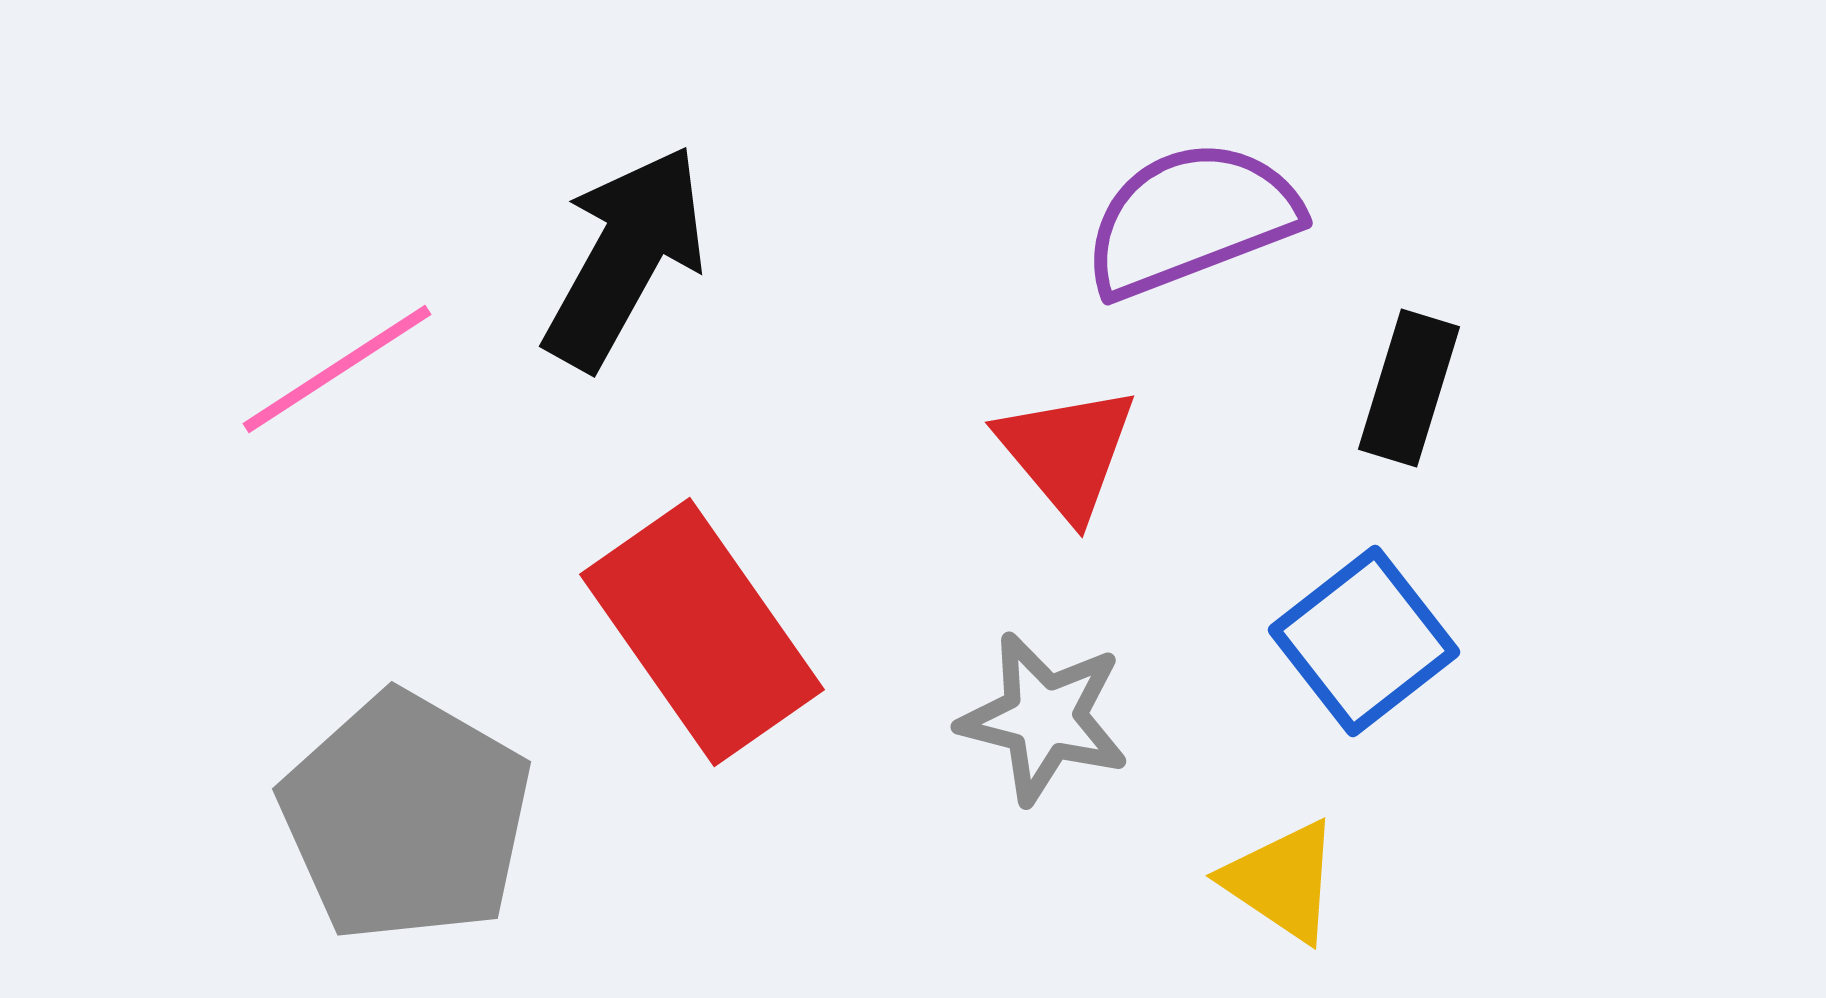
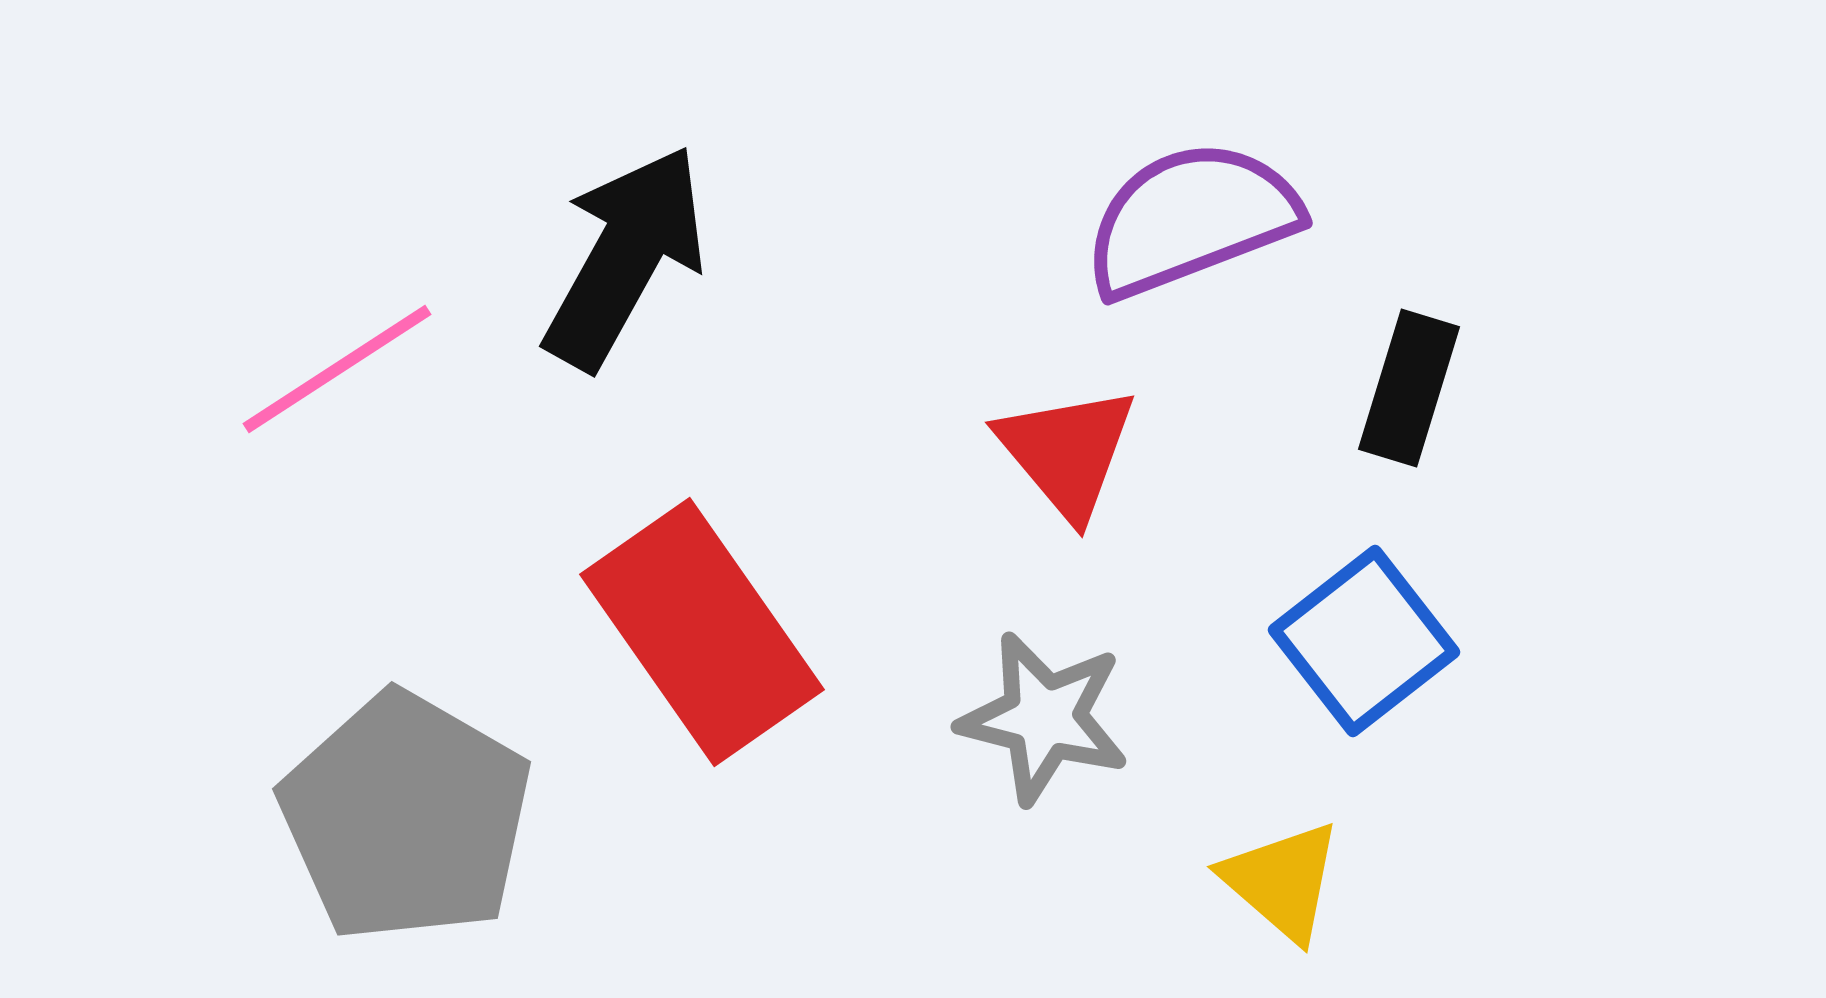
yellow triangle: rotated 7 degrees clockwise
